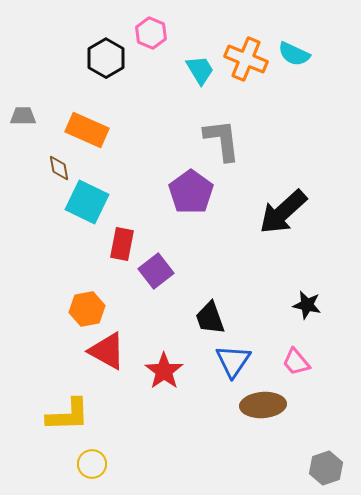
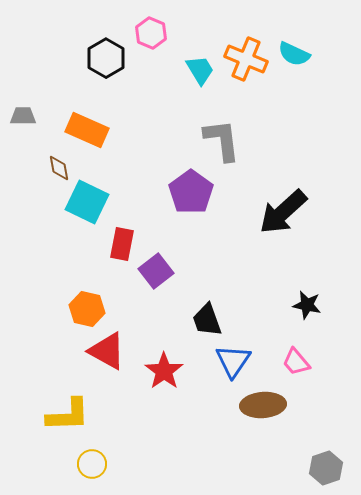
orange hexagon: rotated 24 degrees clockwise
black trapezoid: moved 3 px left, 2 px down
